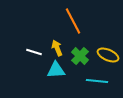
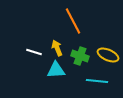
green cross: rotated 24 degrees counterclockwise
